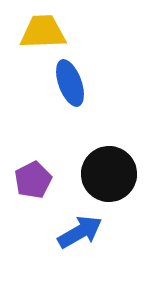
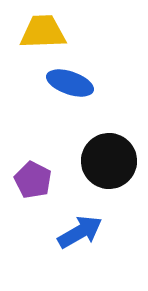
blue ellipse: rotated 51 degrees counterclockwise
black circle: moved 13 px up
purple pentagon: rotated 18 degrees counterclockwise
